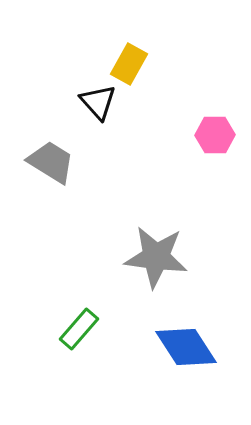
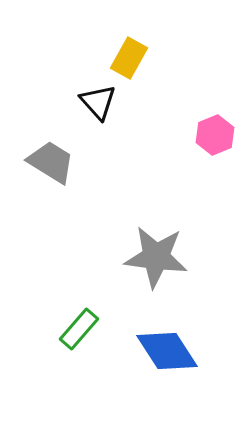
yellow rectangle: moved 6 px up
pink hexagon: rotated 21 degrees counterclockwise
blue diamond: moved 19 px left, 4 px down
